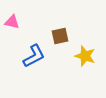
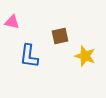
blue L-shape: moved 5 px left; rotated 125 degrees clockwise
